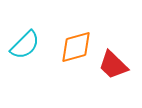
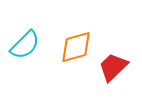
red trapezoid: moved 2 px down; rotated 92 degrees clockwise
